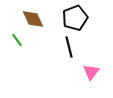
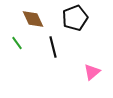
green line: moved 3 px down
black line: moved 16 px left
pink triangle: moved 1 px right; rotated 12 degrees clockwise
